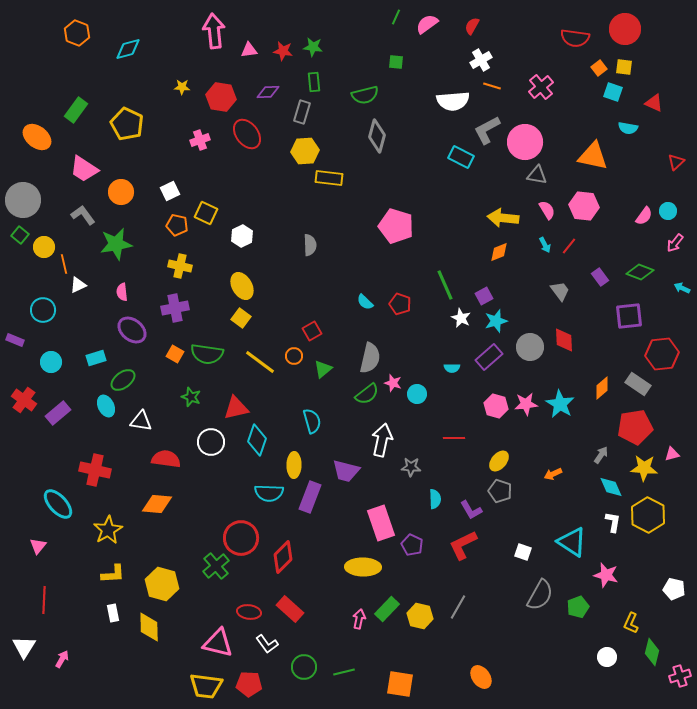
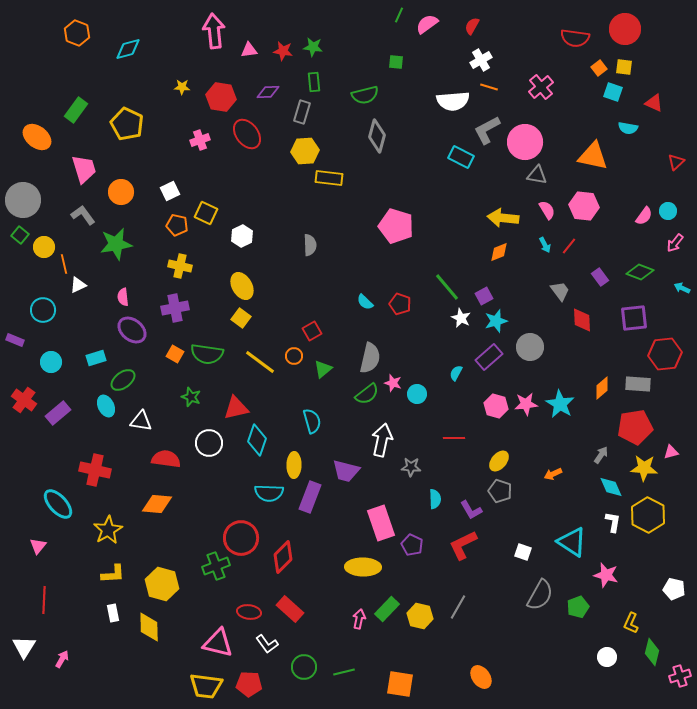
green line at (396, 17): moved 3 px right, 2 px up
orange line at (492, 86): moved 3 px left, 1 px down
pink trapezoid at (84, 169): rotated 140 degrees counterclockwise
green line at (445, 285): moved 2 px right, 2 px down; rotated 16 degrees counterclockwise
pink semicircle at (122, 292): moved 1 px right, 5 px down
purple square at (629, 316): moved 5 px right, 2 px down
red diamond at (564, 340): moved 18 px right, 20 px up
red hexagon at (662, 354): moved 3 px right
cyan semicircle at (452, 368): moved 4 px right, 5 px down; rotated 119 degrees clockwise
gray rectangle at (638, 384): rotated 30 degrees counterclockwise
white circle at (211, 442): moved 2 px left, 1 px down
pink triangle at (672, 454): moved 1 px left, 2 px up
green cross at (216, 566): rotated 20 degrees clockwise
